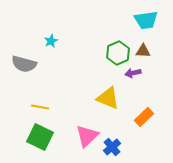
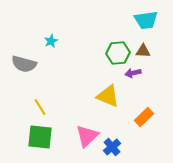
green hexagon: rotated 20 degrees clockwise
yellow triangle: moved 2 px up
yellow line: rotated 48 degrees clockwise
green square: rotated 20 degrees counterclockwise
